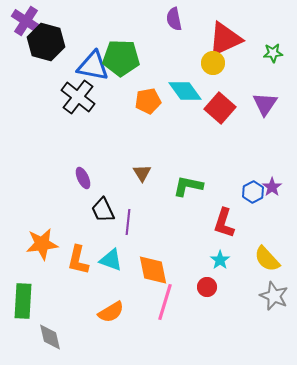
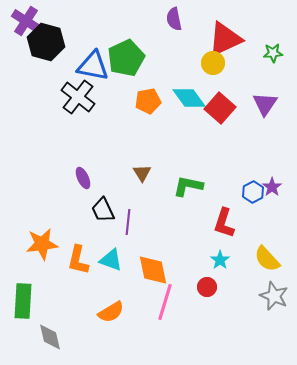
green pentagon: moved 5 px right; rotated 27 degrees counterclockwise
cyan diamond: moved 4 px right, 7 px down
